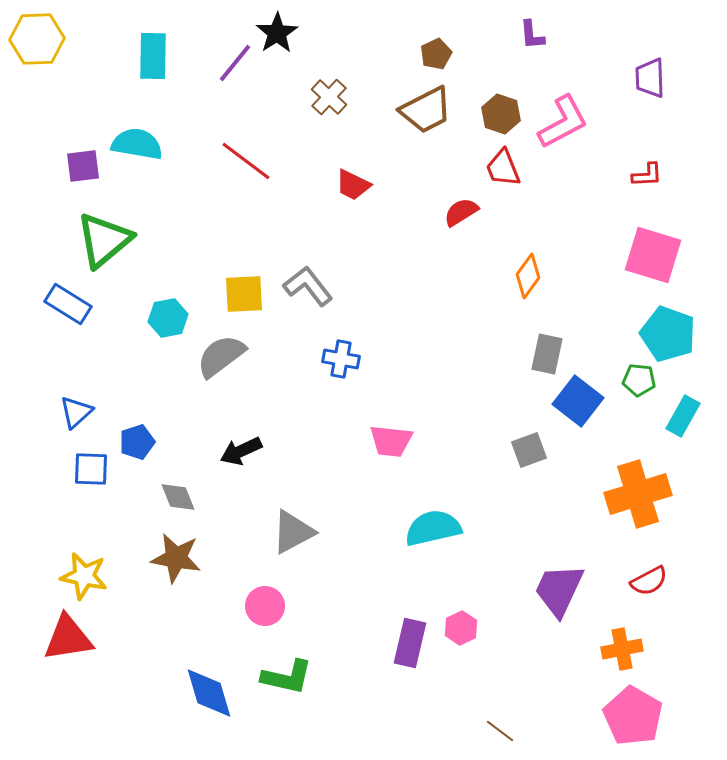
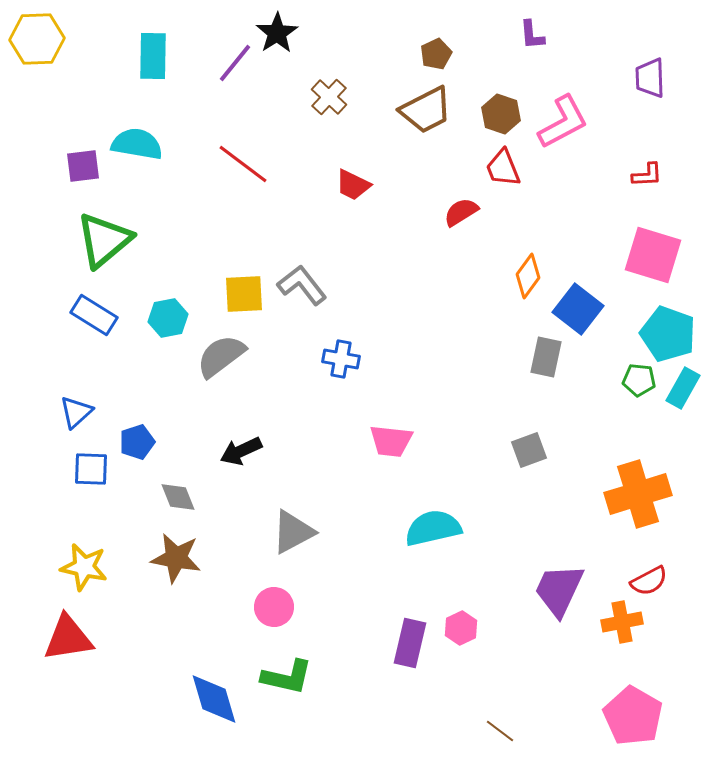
red line at (246, 161): moved 3 px left, 3 px down
gray L-shape at (308, 286): moved 6 px left, 1 px up
blue rectangle at (68, 304): moved 26 px right, 11 px down
gray rectangle at (547, 354): moved 1 px left, 3 px down
blue square at (578, 401): moved 92 px up
cyan rectangle at (683, 416): moved 28 px up
yellow star at (84, 576): moved 9 px up
pink circle at (265, 606): moved 9 px right, 1 px down
orange cross at (622, 649): moved 27 px up
blue diamond at (209, 693): moved 5 px right, 6 px down
